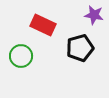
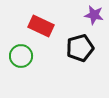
red rectangle: moved 2 px left, 1 px down
